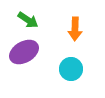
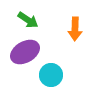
purple ellipse: moved 1 px right
cyan circle: moved 20 px left, 6 px down
